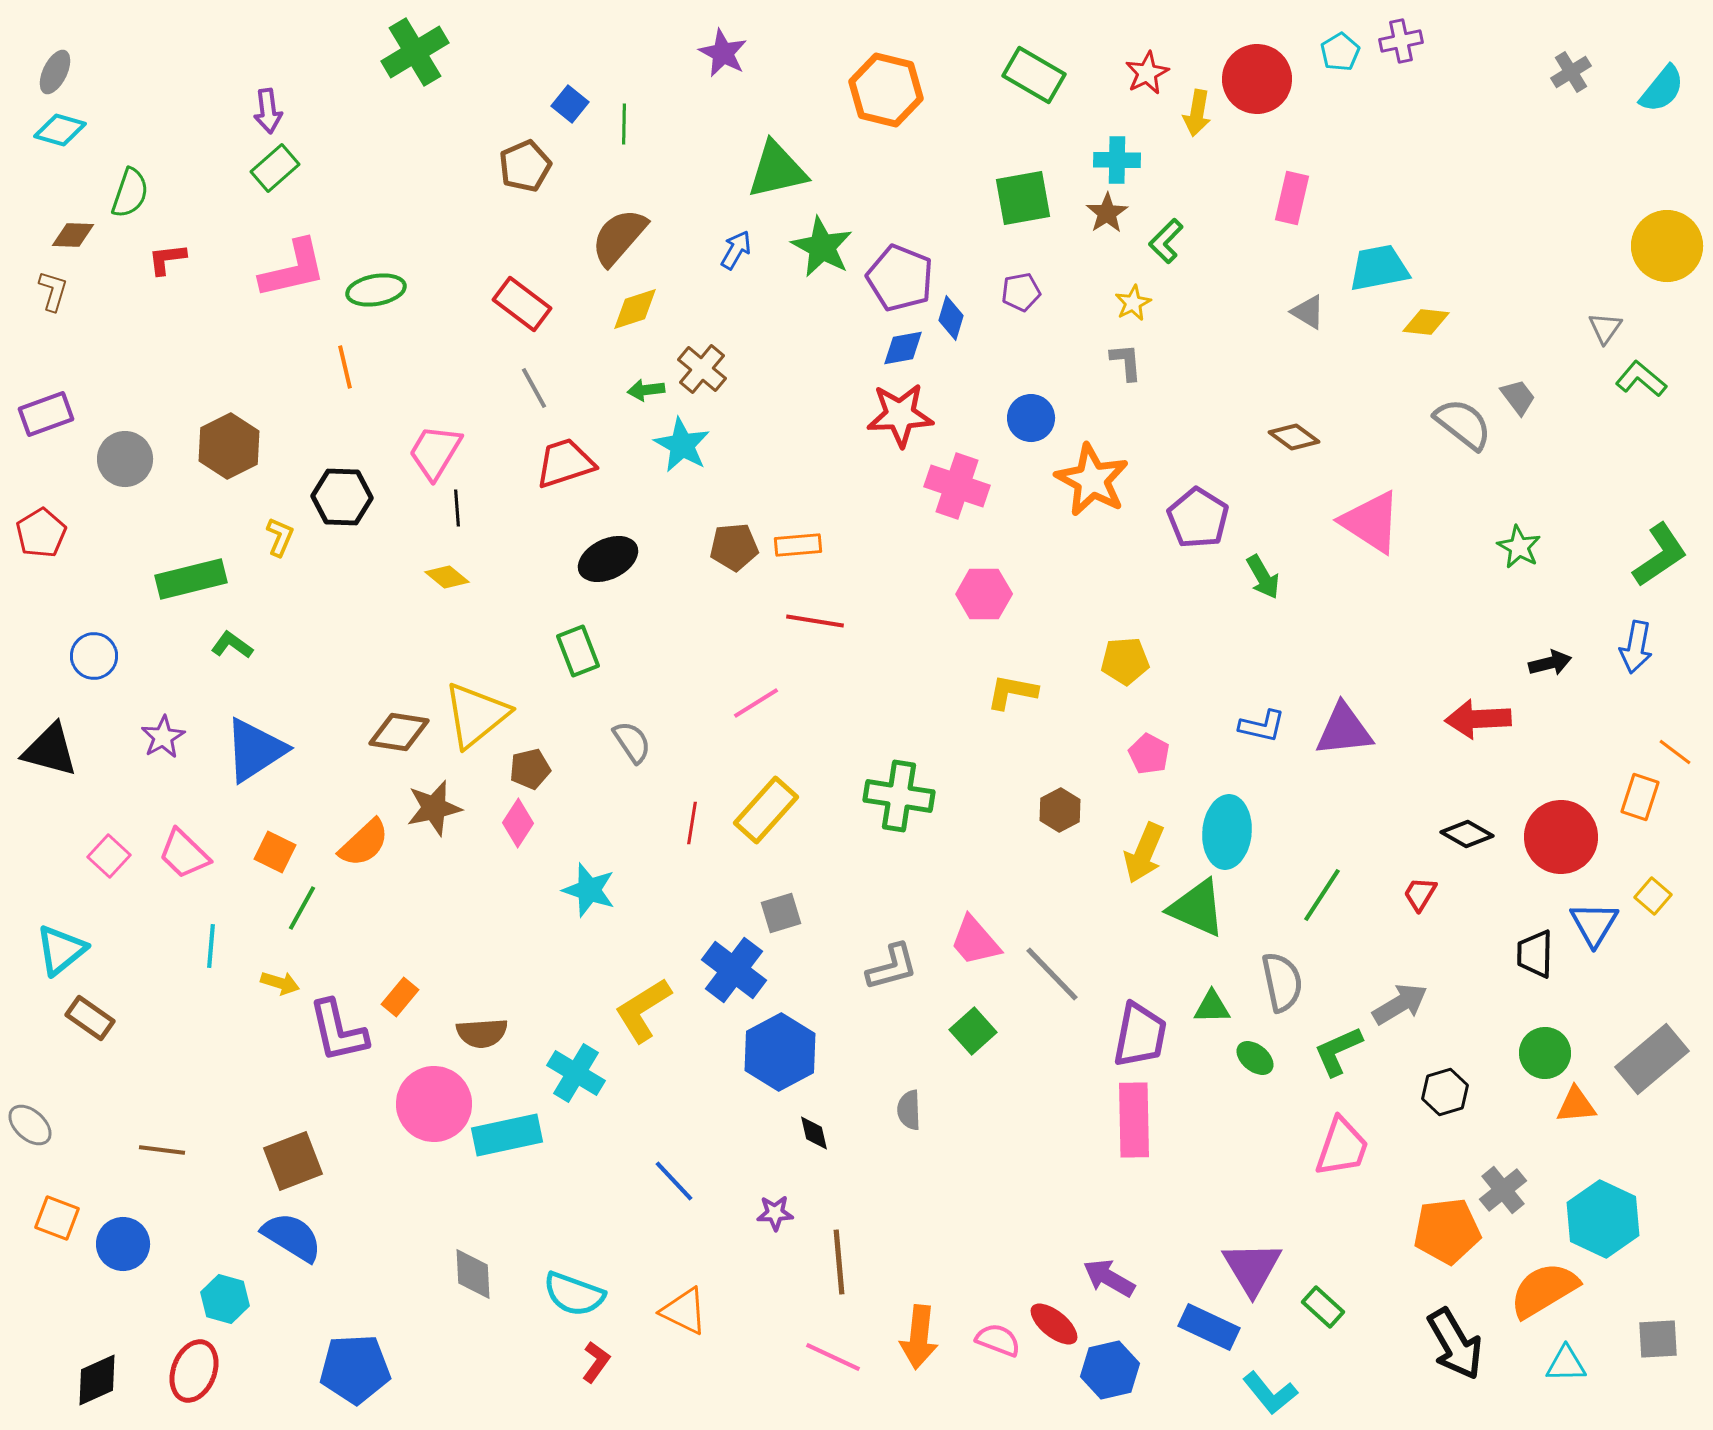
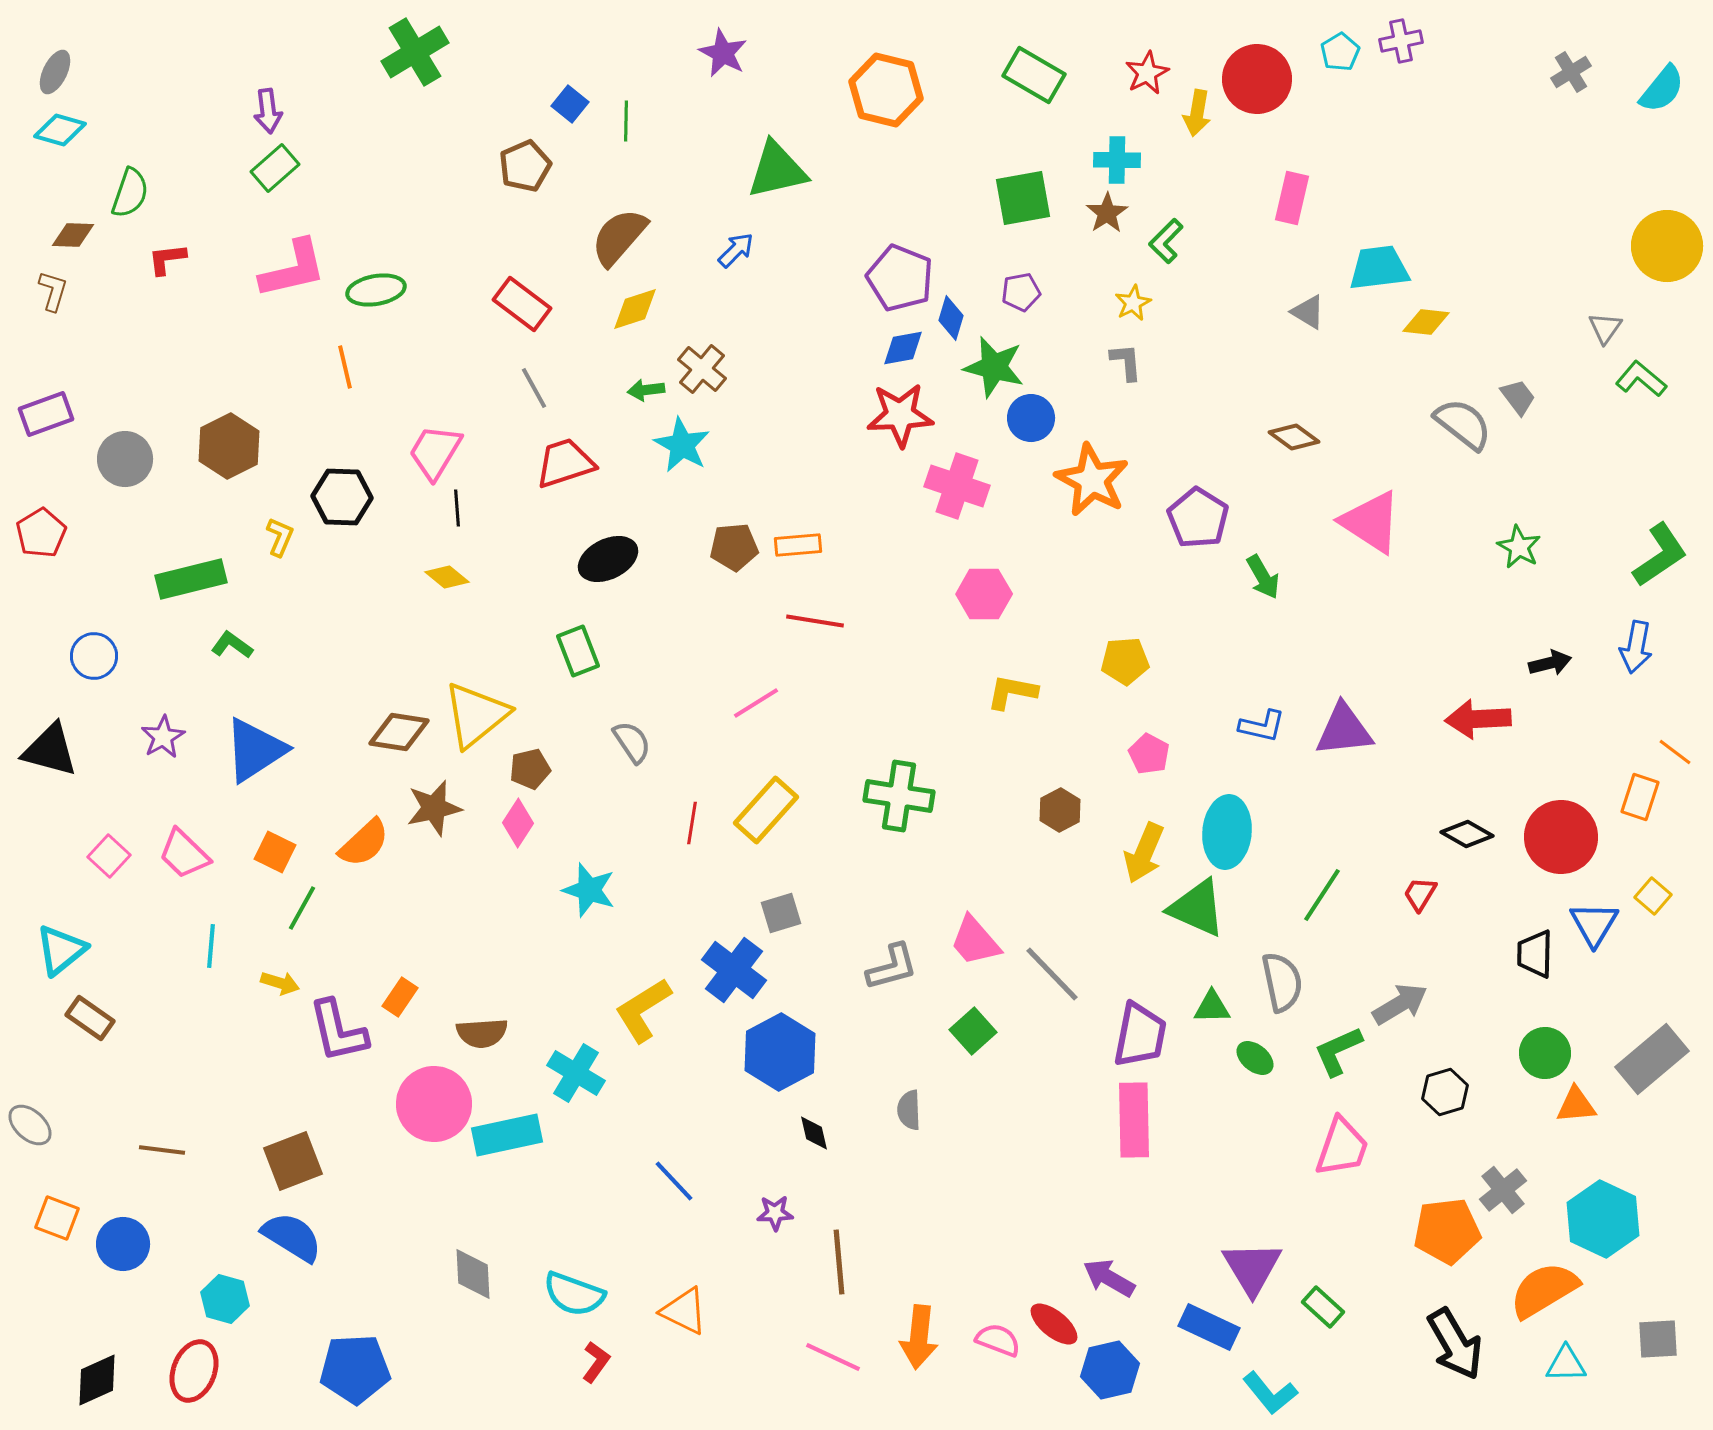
green line at (624, 124): moved 2 px right, 3 px up
green star at (822, 247): moved 172 px right, 120 px down; rotated 14 degrees counterclockwise
blue arrow at (736, 250): rotated 15 degrees clockwise
cyan trapezoid at (1379, 268): rotated 4 degrees clockwise
orange rectangle at (400, 997): rotated 6 degrees counterclockwise
